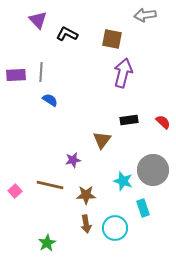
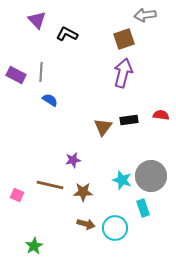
purple triangle: moved 1 px left
brown square: moved 12 px right; rotated 30 degrees counterclockwise
purple rectangle: rotated 30 degrees clockwise
red semicircle: moved 2 px left, 7 px up; rotated 35 degrees counterclockwise
brown triangle: moved 1 px right, 13 px up
gray circle: moved 2 px left, 6 px down
cyan star: moved 1 px left, 1 px up
pink square: moved 2 px right, 4 px down; rotated 24 degrees counterclockwise
brown star: moved 3 px left, 3 px up
brown arrow: rotated 66 degrees counterclockwise
green star: moved 13 px left, 3 px down
